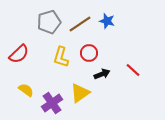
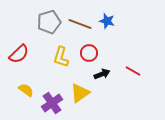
brown line: rotated 55 degrees clockwise
red line: moved 1 px down; rotated 14 degrees counterclockwise
